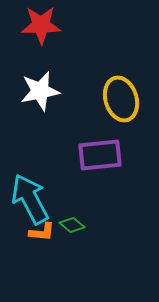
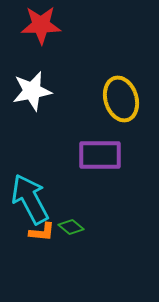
white star: moved 8 px left
purple rectangle: rotated 6 degrees clockwise
green diamond: moved 1 px left, 2 px down
